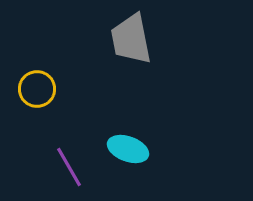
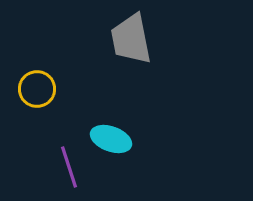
cyan ellipse: moved 17 px left, 10 px up
purple line: rotated 12 degrees clockwise
